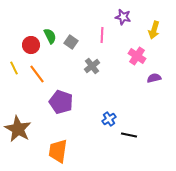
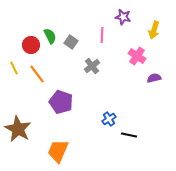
orange trapezoid: rotated 15 degrees clockwise
